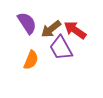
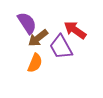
brown arrow: moved 13 px left, 9 px down
purple trapezoid: moved 1 px up
orange semicircle: moved 4 px right, 3 px down
